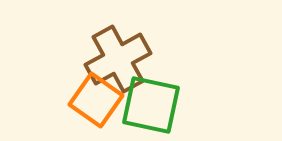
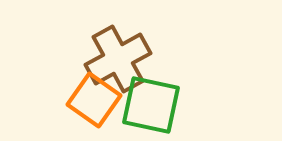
orange square: moved 2 px left
